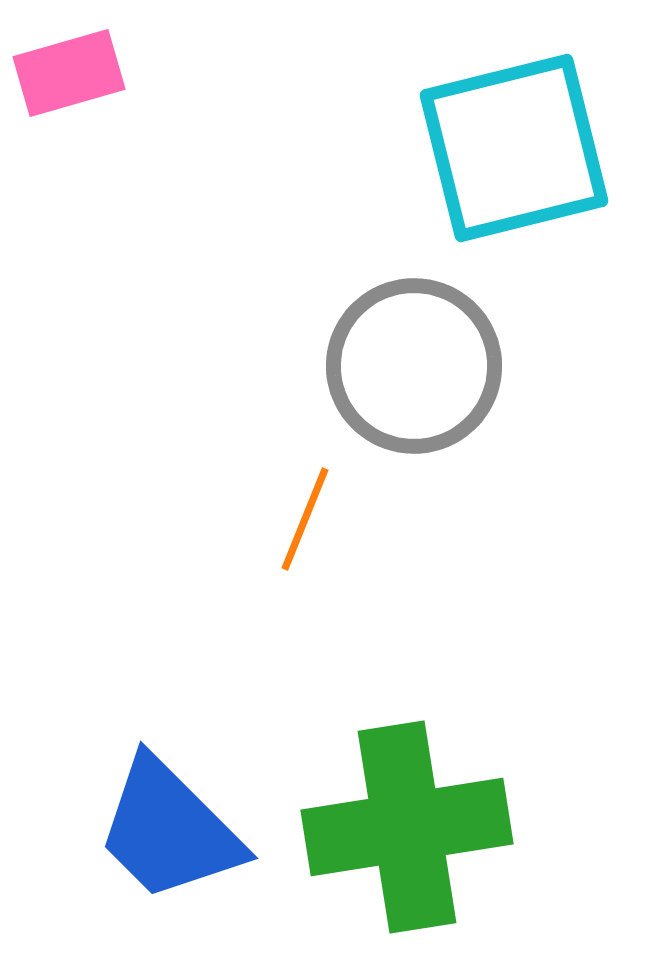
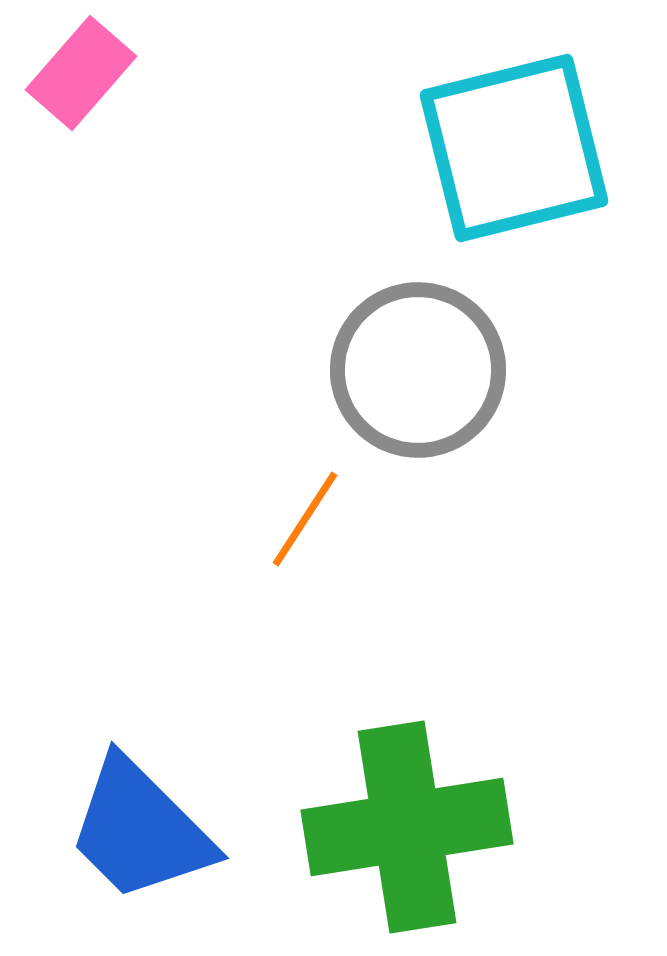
pink rectangle: moved 12 px right; rotated 33 degrees counterclockwise
gray circle: moved 4 px right, 4 px down
orange line: rotated 11 degrees clockwise
blue trapezoid: moved 29 px left
